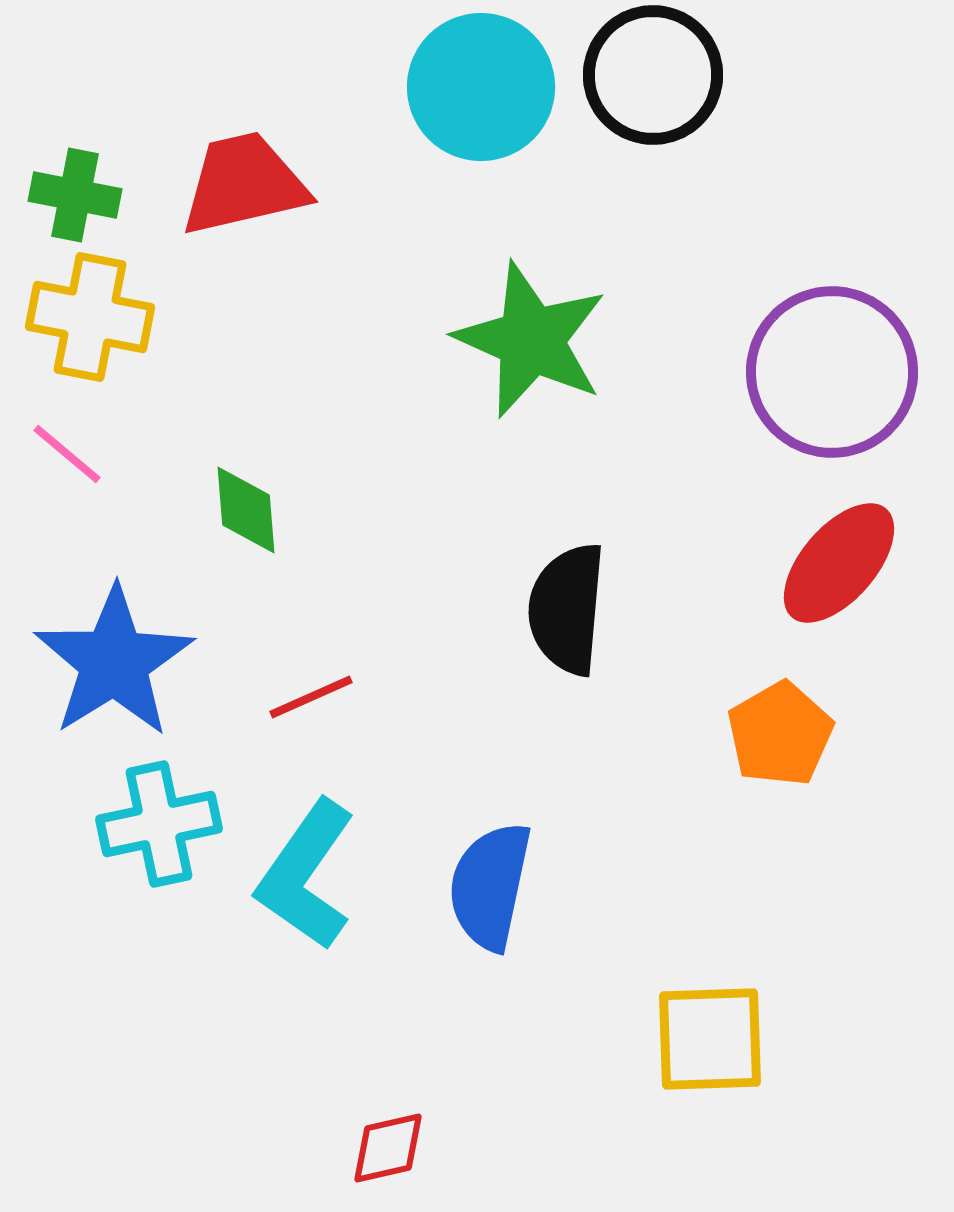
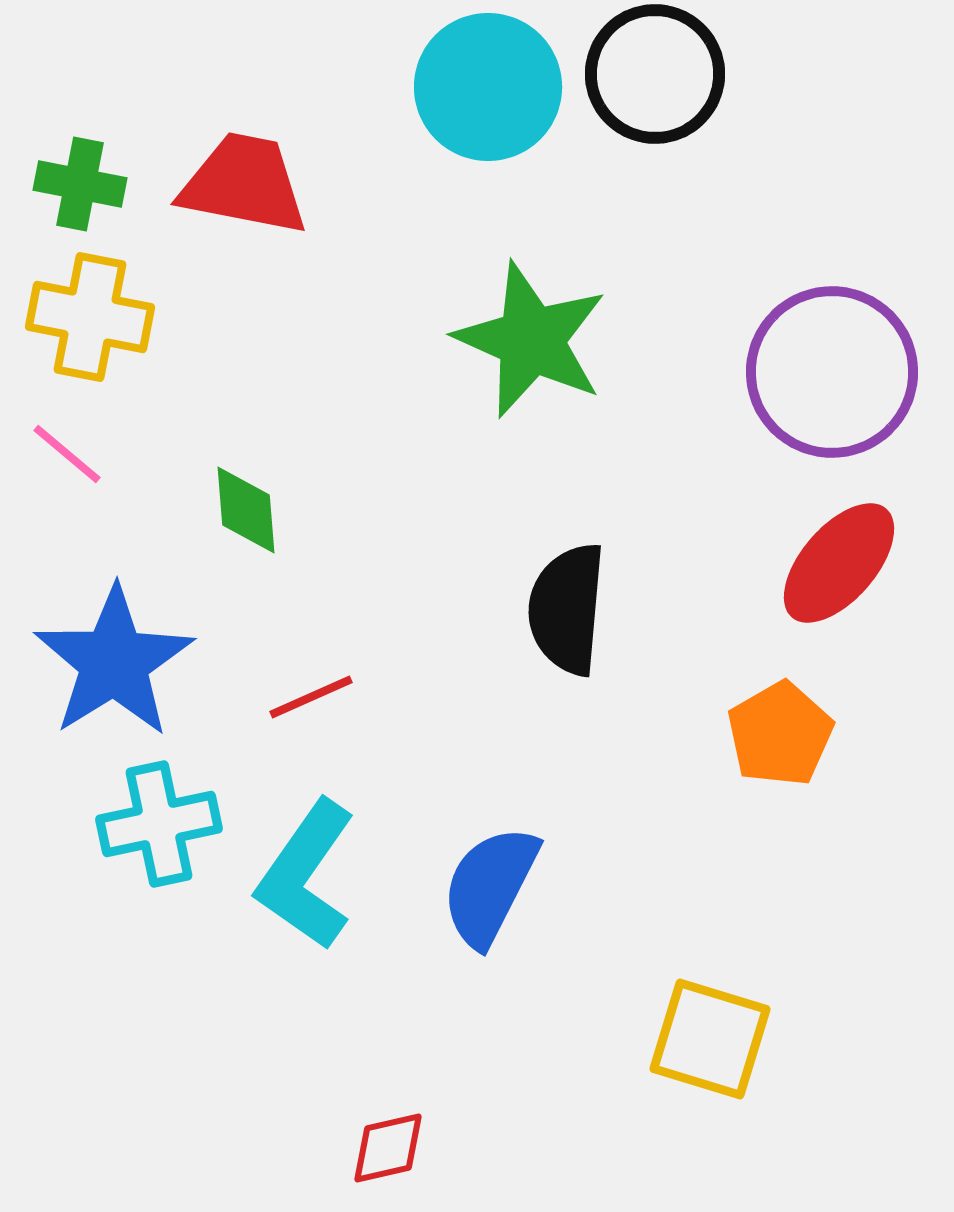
black circle: moved 2 px right, 1 px up
cyan circle: moved 7 px right
red trapezoid: rotated 24 degrees clockwise
green cross: moved 5 px right, 11 px up
blue semicircle: rotated 15 degrees clockwise
yellow square: rotated 19 degrees clockwise
